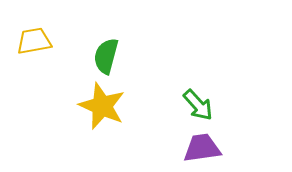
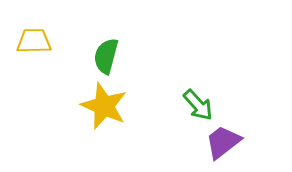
yellow trapezoid: rotated 9 degrees clockwise
yellow star: moved 2 px right
purple trapezoid: moved 21 px right, 6 px up; rotated 30 degrees counterclockwise
